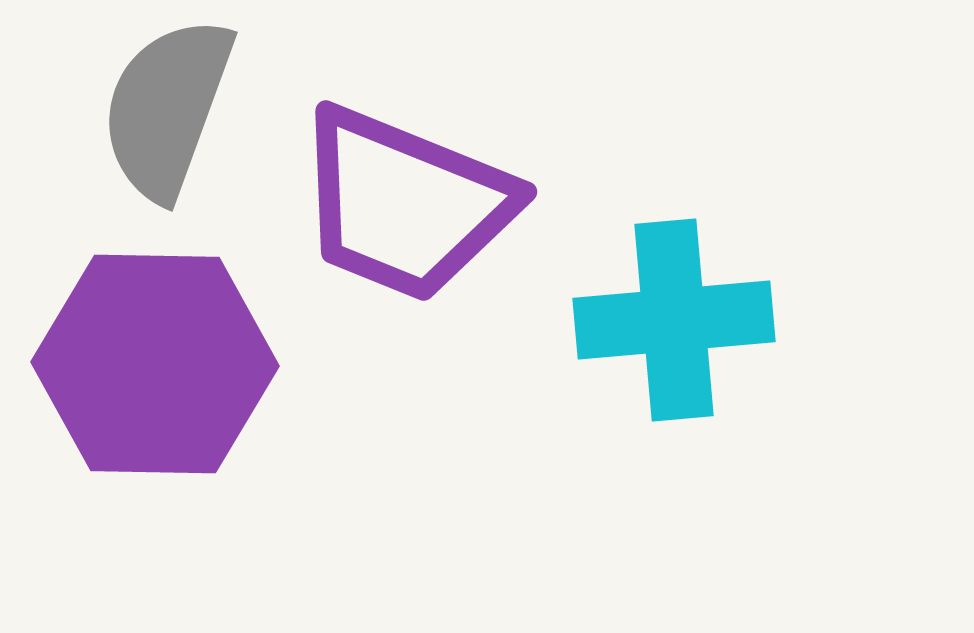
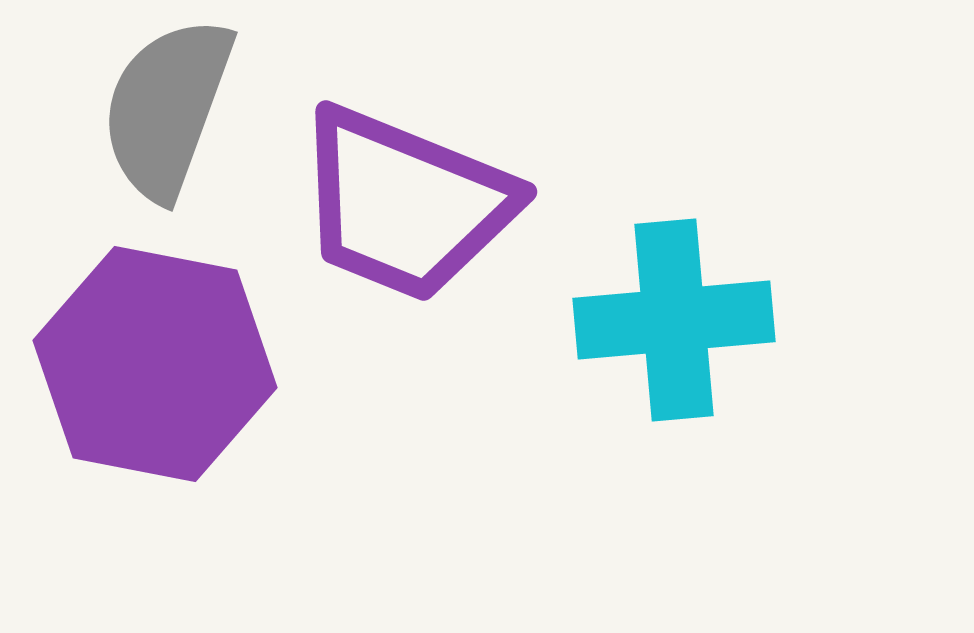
purple hexagon: rotated 10 degrees clockwise
